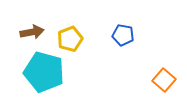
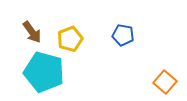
brown arrow: rotated 65 degrees clockwise
orange square: moved 1 px right, 2 px down
